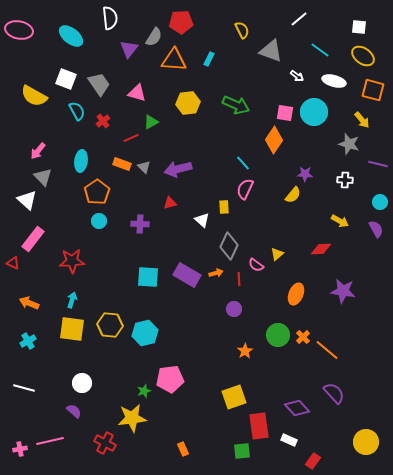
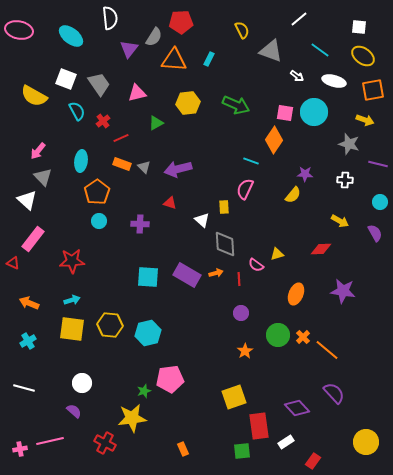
orange square at (373, 90): rotated 25 degrees counterclockwise
pink triangle at (137, 93): rotated 30 degrees counterclockwise
yellow arrow at (362, 120): moved 3 px right; rotated 30 degrees counterclockwise
green triangle at (151, 122): moved 5 px right, 1 px down
red line at (131, 138): moved 10 px left
cyan line at (243, 163): moved 8 px right, 2 px up; rotated 28 degrees counterclockwise
red triangle at (170, 203): rotated 32 degrees clockwise
purple semicircle at (376, 229): moved 1 px left, 4 px down
gray diamond at (229, 246): moved 4 px left, 2 px up; rotated 28 degrees counterclockwise
yellow triangle at (277, 254): rotated 24 degrees clockwise
cyan arrow at (72, 300): rotated 56 degrees clockwise
purple circle at (234, 309): moved 7 px right, 4 px down
cyan hexagon at (145, 333): moved 3 px right
white rectangle at (289, 440): moved 3 px left, 2 px down; rotated 56 degrees counterclockwise
